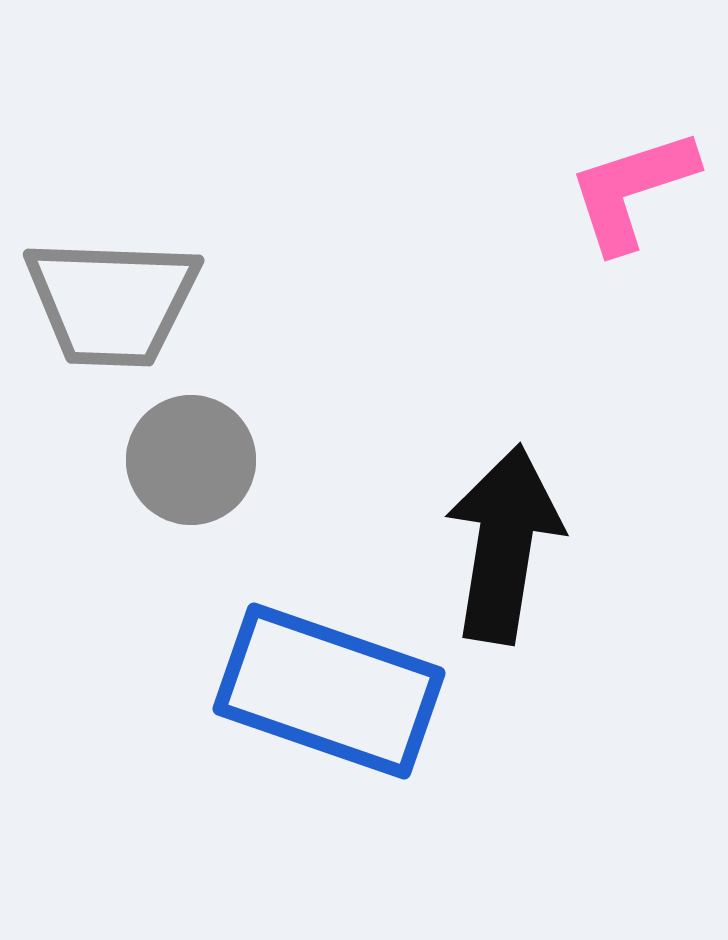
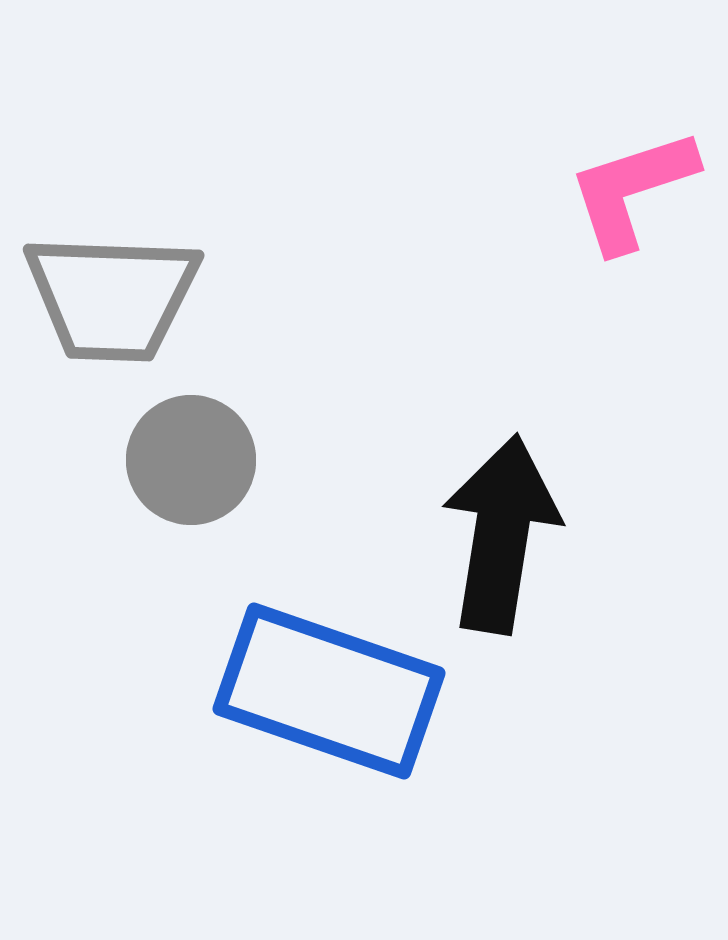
gray trapezoid: moved 5 px up
black arrow: moved 3 px left, 10 px up
